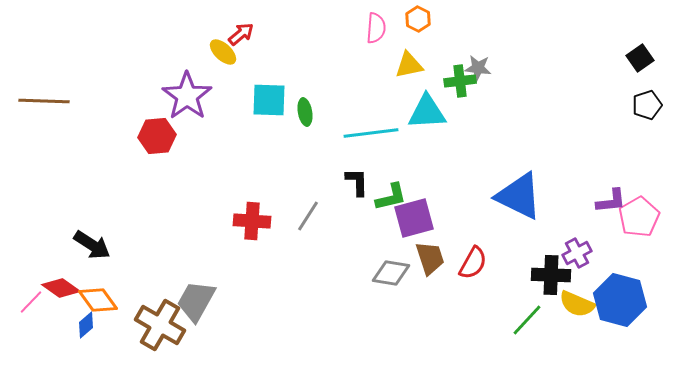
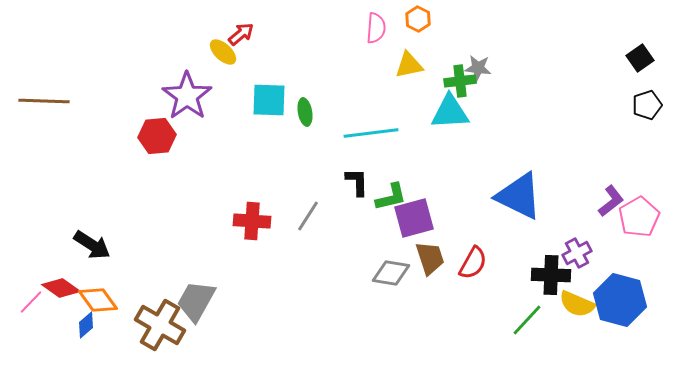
cyan triangle: moved 23 px right
purple L-shape: rotated 32 degrees counterclockwise
